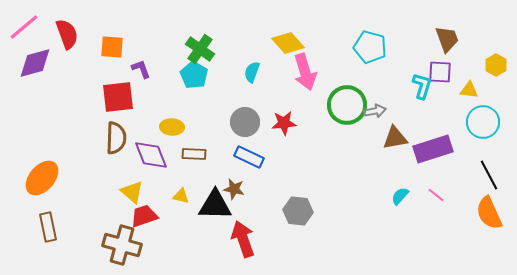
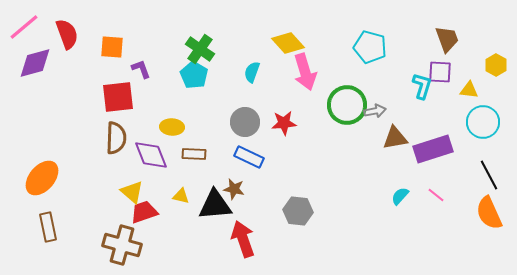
black triangle at (215, 205): rotated 6 degrees counterclockwise
red trapezoid at (144, 216): moved 4 px up
